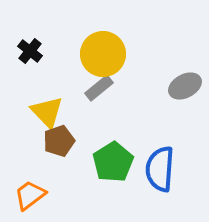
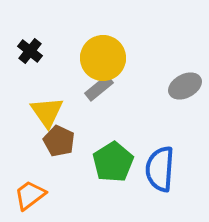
yellow circle: moved 4 px down
yellow triangle: rotated 9 degrees clockwise
brown pentagon: rotated 28 degrees counterclockwise
